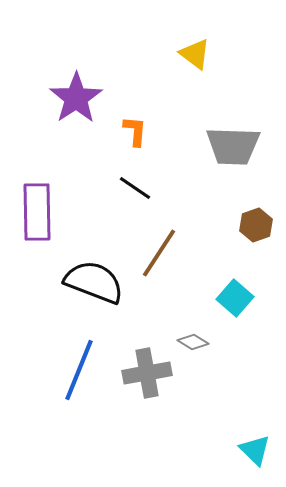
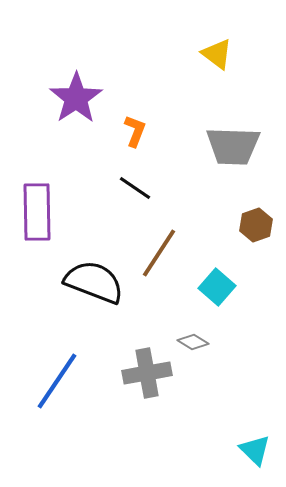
yellow triangle: moved 22 px right
orange L-shape: rotated 16 degrees clockwise
cyan square: moved 18 px left, 11 px up
blue line: moved 22 px left, 11 px down; rotated 12 degrees clockwise
